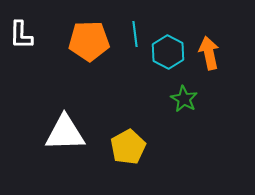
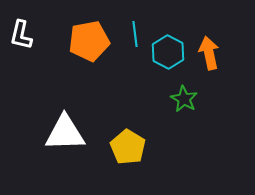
white L-shape: rotated 12 degrees clockwise
orange pentagon: rotated 9 degrees counterclockwise
yellow pentagon: rotated 12 degrees counterclockwise
